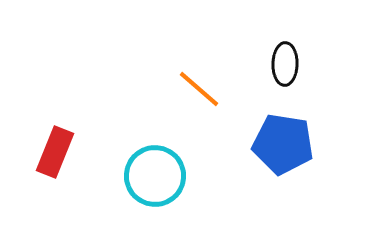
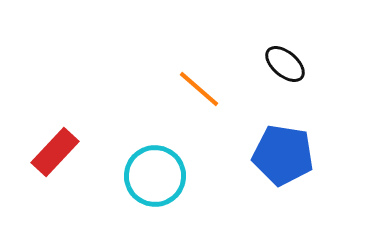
black ellipse: rotated 51 degrees counterclockwise
blue pentagon: moved 11 px down
red rectangle: rotated 21 degrees clockwise
